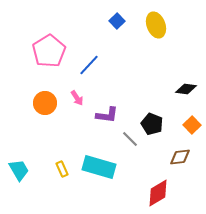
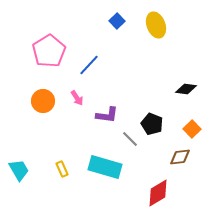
orange circle: moved 2 px left, 2 px up
orange square: moved 4 px down
cyan rectangle: moved 6 px right
